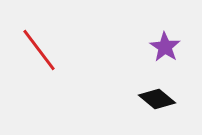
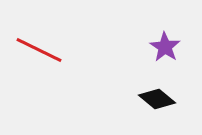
red line: rotated 27 degrees counterclockwise
